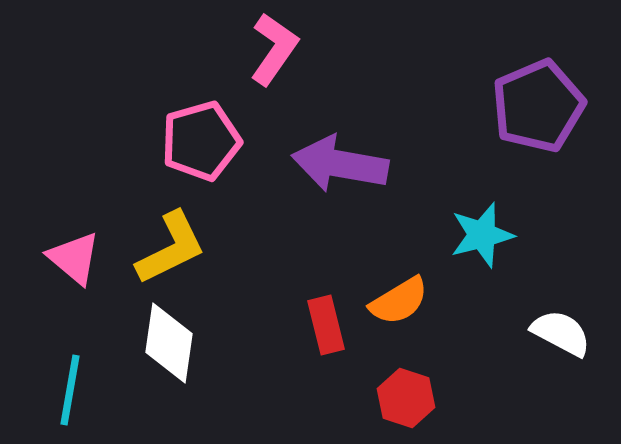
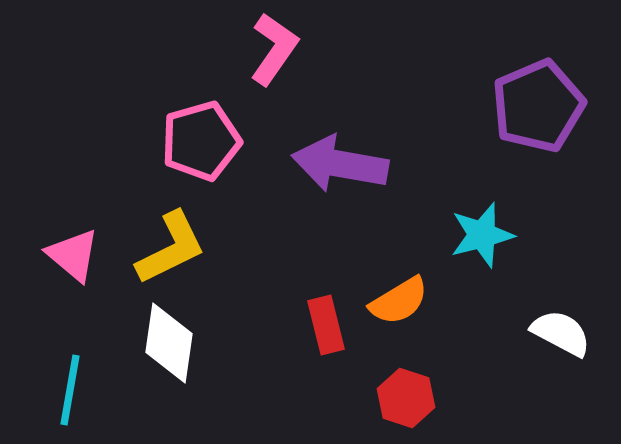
pink triangle: moved 1 px left, 3 px up
